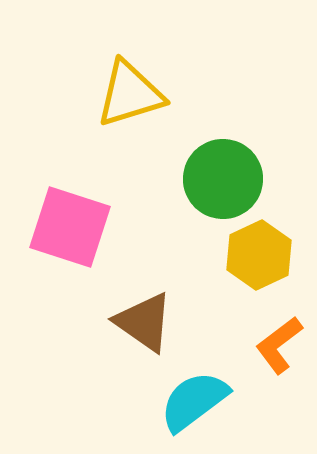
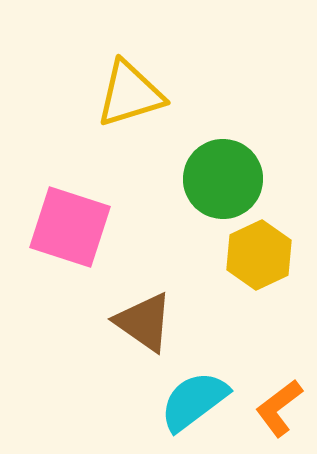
orange L-shape: moved 63 px down
